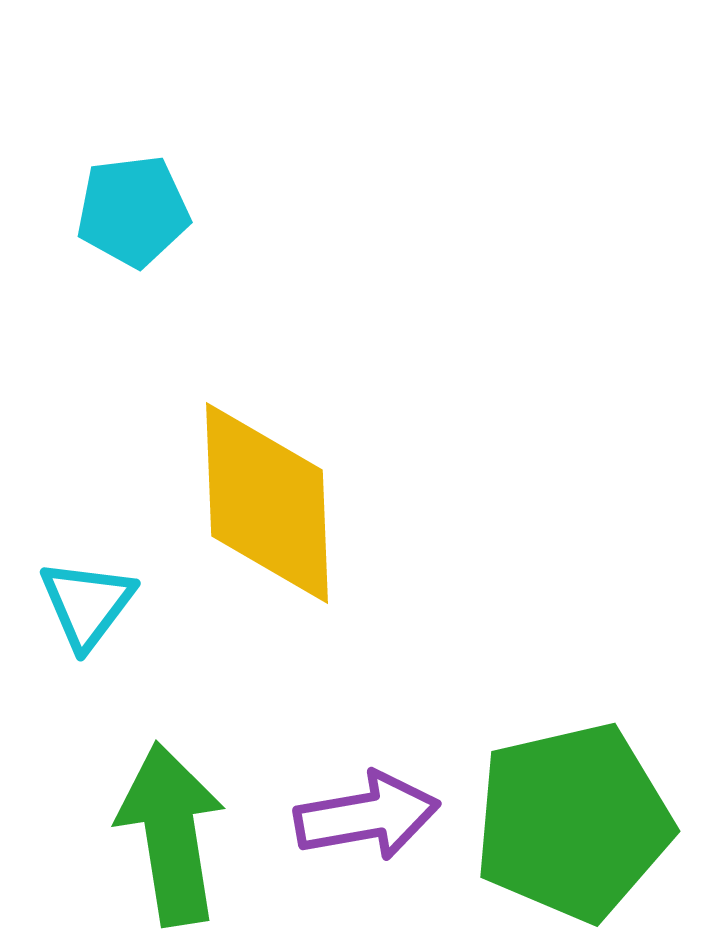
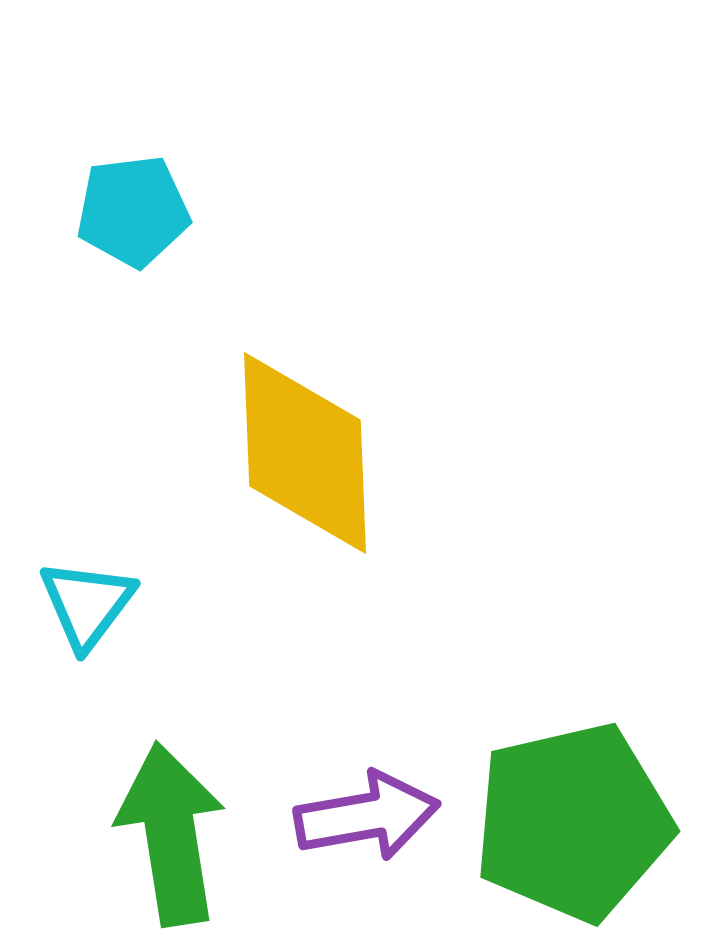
yellow diamond: moved 38 px right, 50 px up
